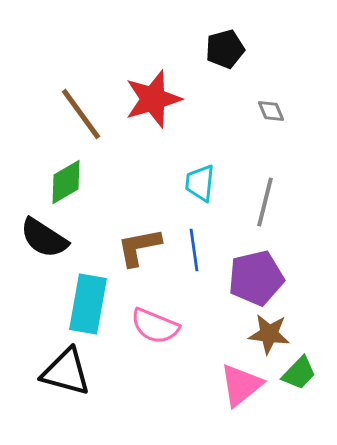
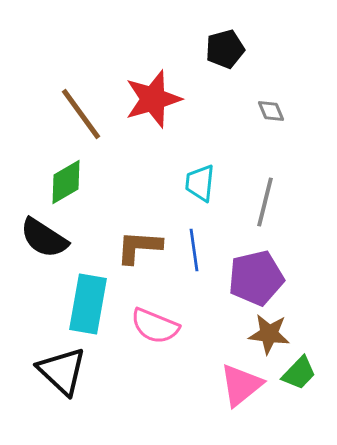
brown L-shape: rotated 15 degrees clockwise
black triangle: moved 4 px left, 1 px up; rotated 28 degrees clockwise
